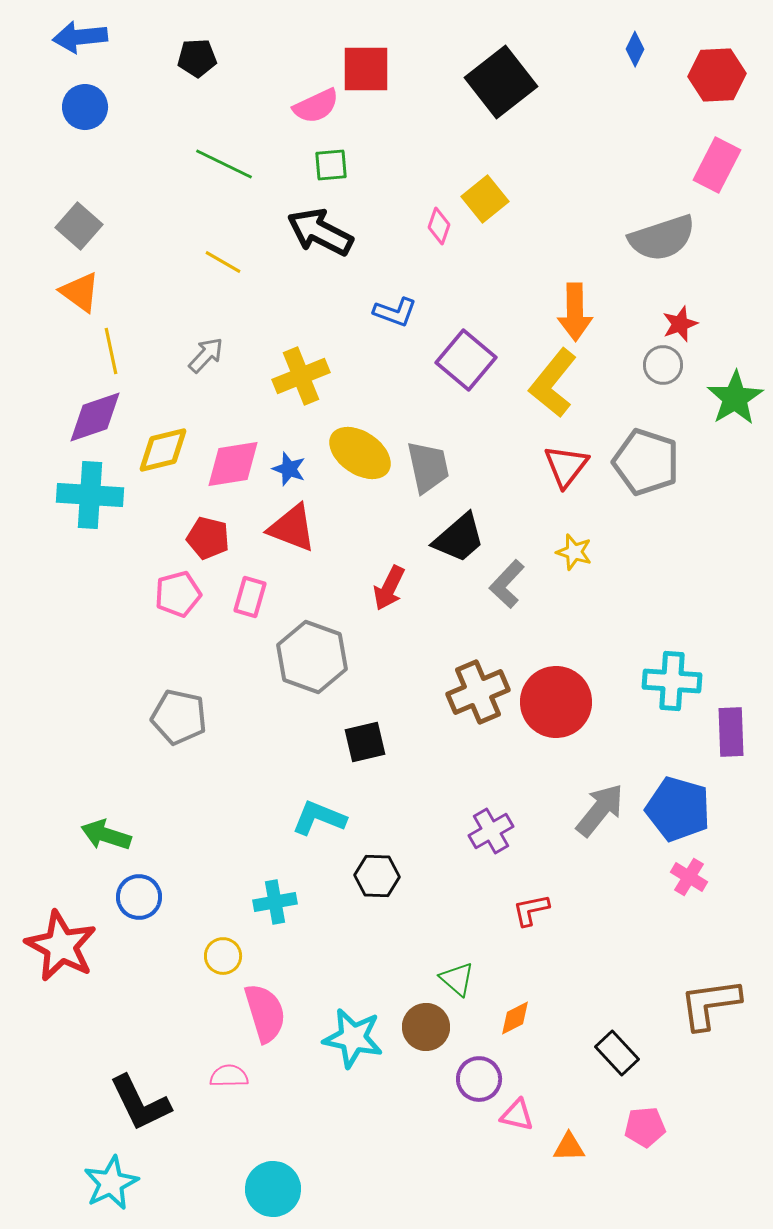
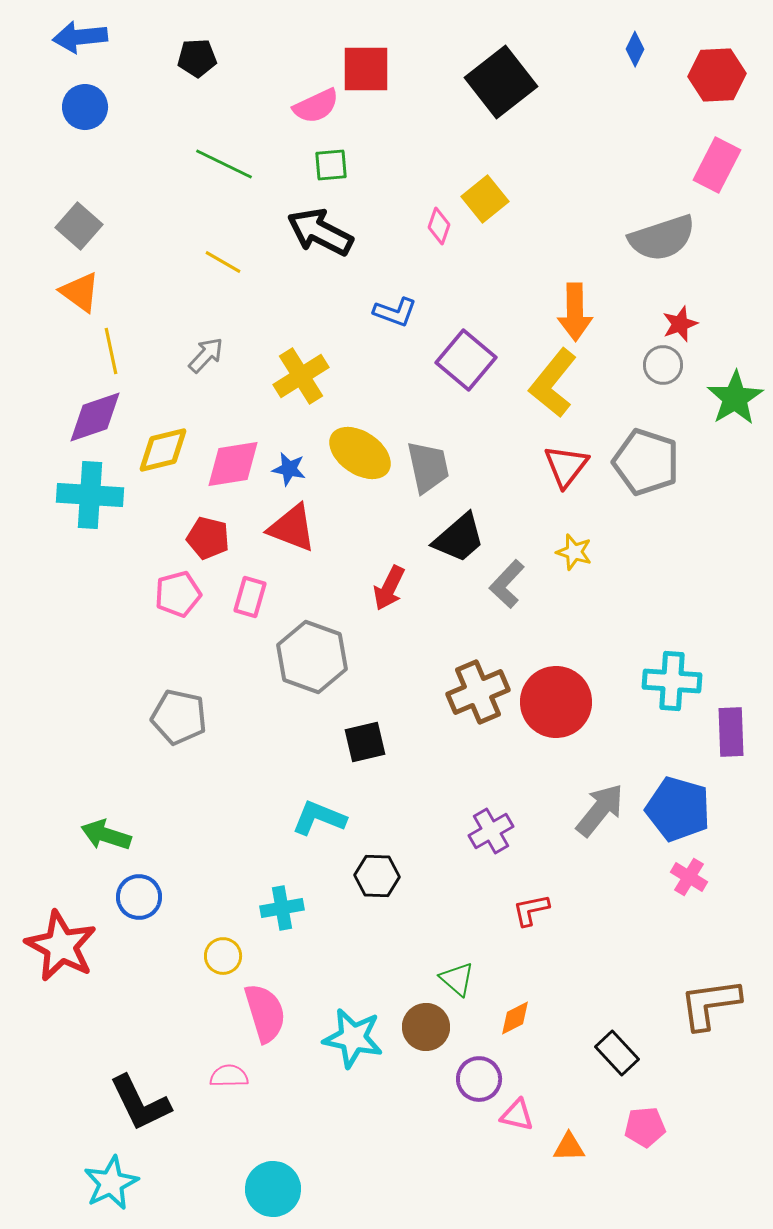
yellow cross at (301, 376): rotated 10 degrees counterclockwise
blue star at (289, 469): rotated 8 degrees counterclockwise
cyan cross at (275, 902): moved 7 px right, 6 px down
